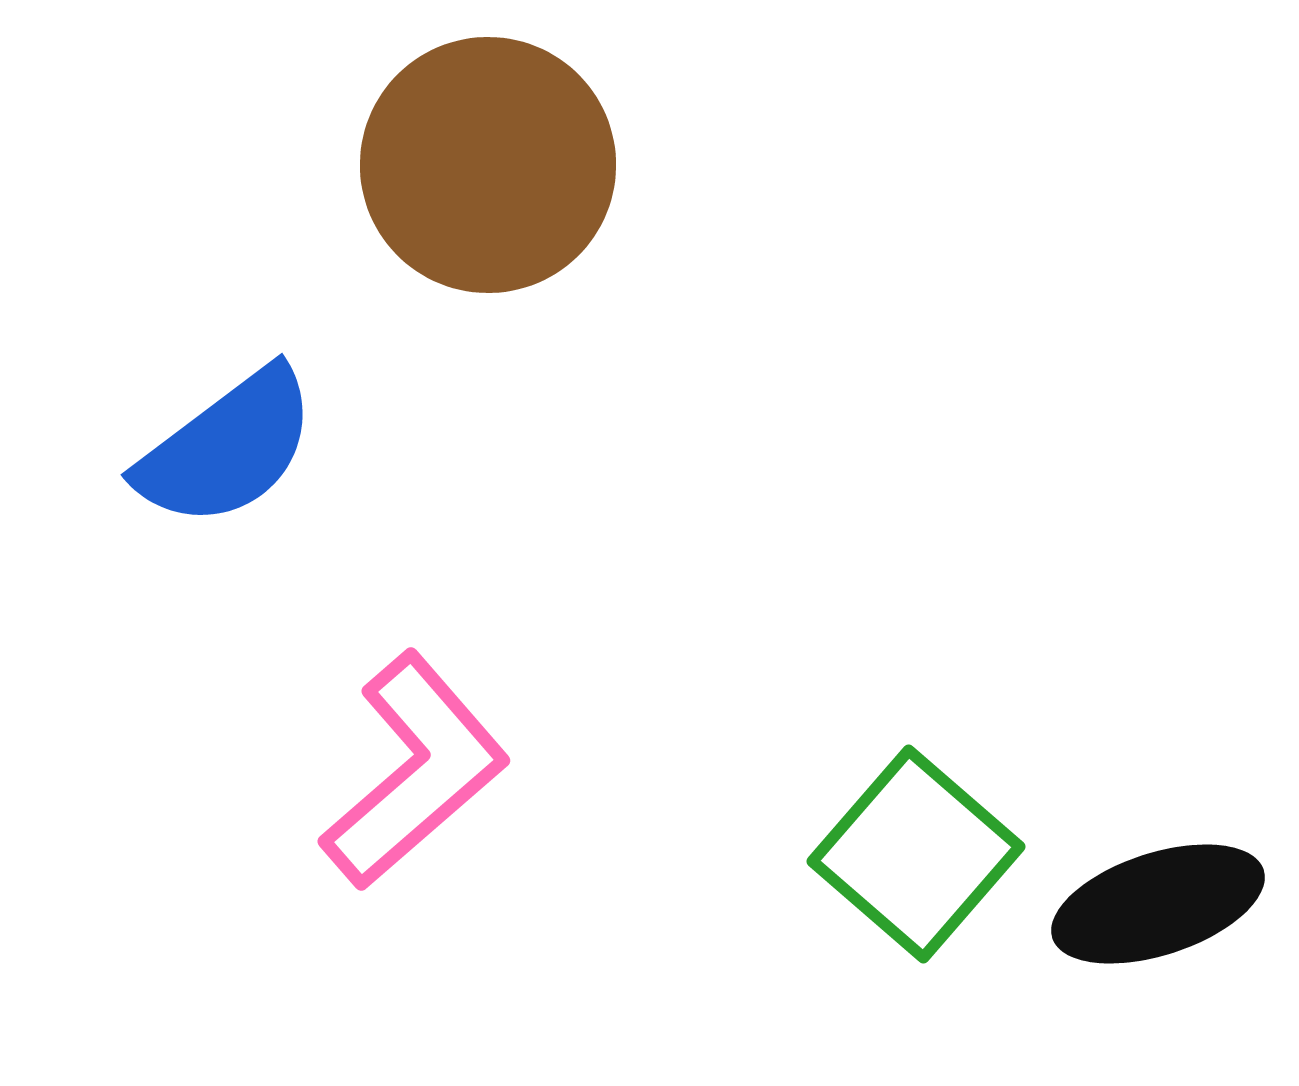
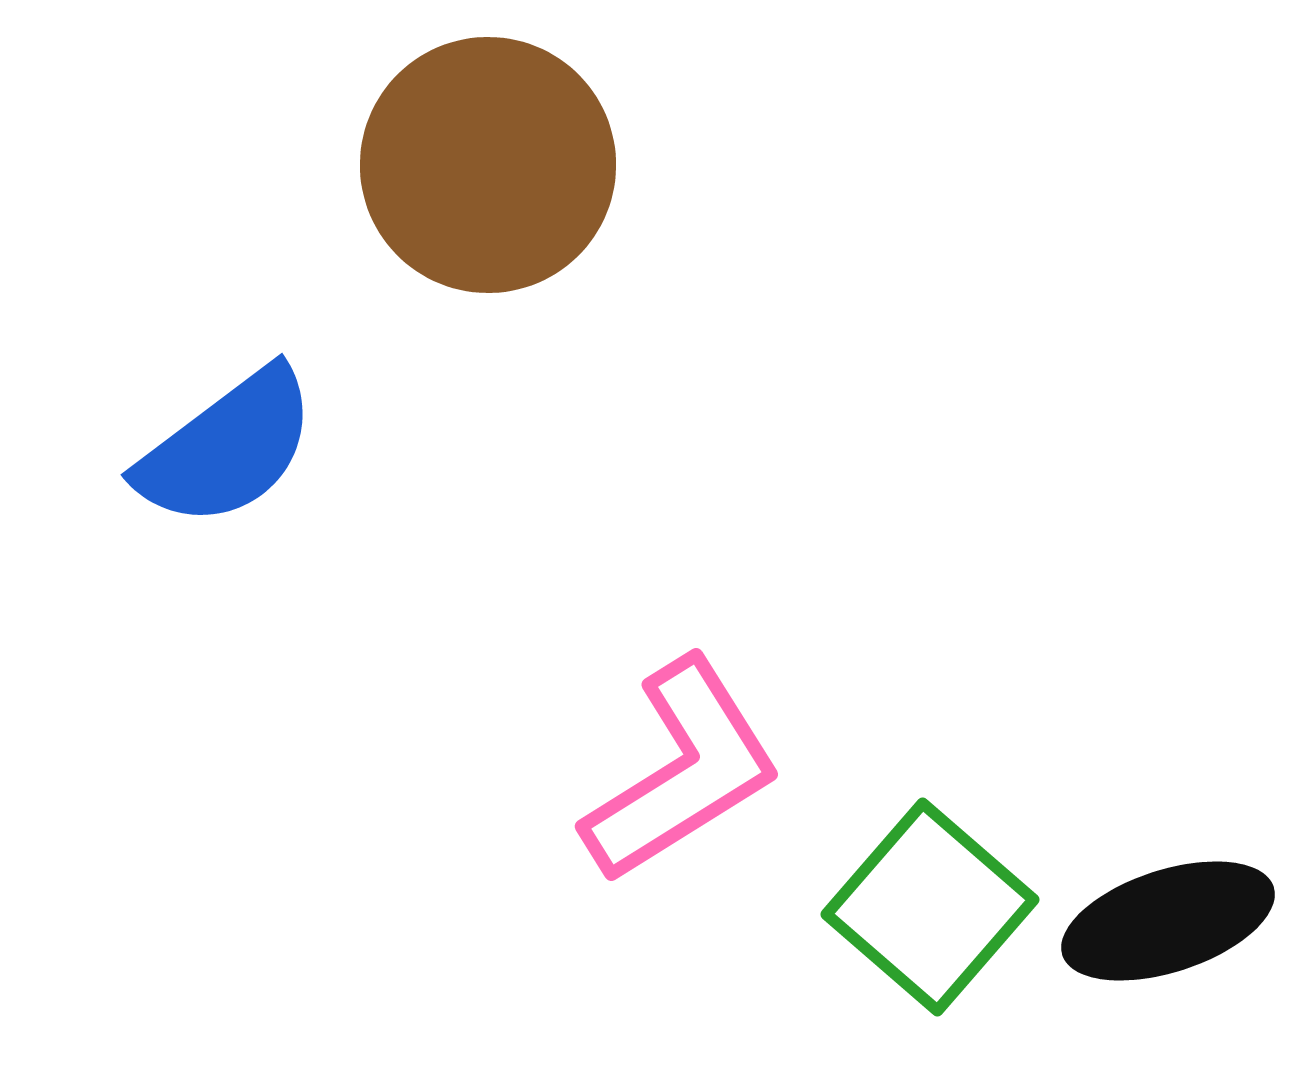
pink L-shape: moved 267 px right; rotated 9 degrees clockwise
green square: moved 14 px right, 53 px down
black ellipse: moved 10 px right, 17 px down
